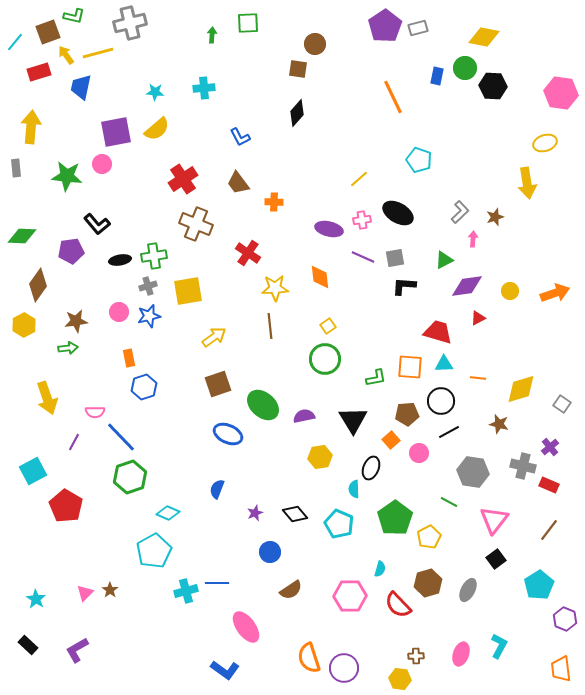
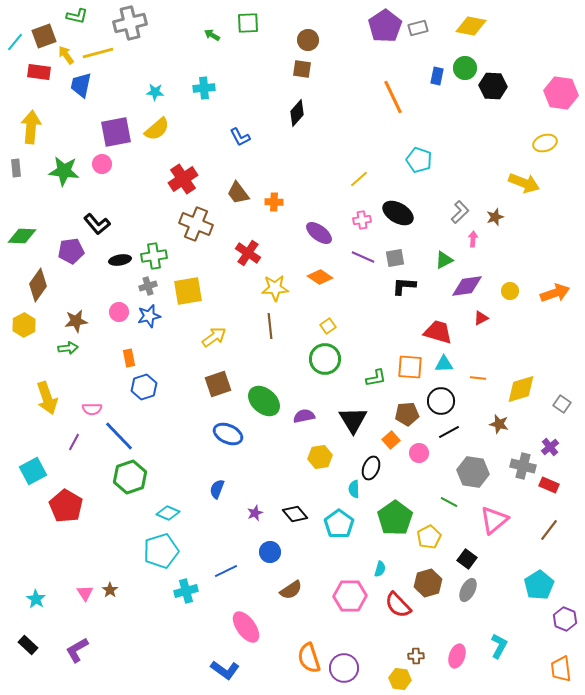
green L-shape at (74, 16): moved 3 px right
brown square at (48, 32): moved 4 px left, 4 px down
green arrow at (212, 35): rotated 63 degrees counterclockwise
yellow diamond at (484, 37): moved 13 px left, 11 px up
brown circle at (315, 44): moved 7 px left, 4 px up
brown square at (298, 69): moved 4 px right
red rectangle at (39, 72): rotated 25 degrees clockwise
blue trapezoid at (81, 87): moved 2 px up
green star at (67, 176): moved 3 px left, 5 px up
brown trapezoid at (238, 183): moved 10 px down
yellow arrow at (527, 183): moved 3 px left; rotated 60 degrees counterclockwise
purple ellipse at (329, 229): moved 10 px left, 4 px down; rotated 24 degrees clockwise
orange diamond at (320, 277): rotated 50 degrees counterclockwise
red triangle at (478, 318): moved 3 px right
green ellipse at (263, 405): moved 1 px right, 4 px up
pink semicircle at (95, 412): moved 3 px left, 3 px up
blue line at (121, 437): moved 2 px left, 1 px up
pink triangle at (494, 520): rotated 12 degrees clockwise
cyan pentagon at (339, 524): rotated 12 degrees clockwise
cyan pentagon at (154, 551): moved 7 px right; rotated 12 degrees clockwise
black square at (496, 559): moved 29 px left; rotated 18 degrees counterclockwise
blue line at (217, 583): moved 9 px right, 12 px up; rotated 25 degrees counterclockwise
pink triangle at (85, 593): rotated 18 degrees counterclockwise
pink ellipse at (461, 654): moved 4 px left, 2 px down
